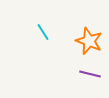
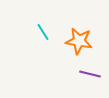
orange star: moved 10 px left; rotated 12 degrees counterclockwise
